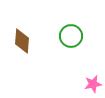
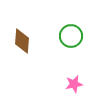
pink star: moved 19 px left
